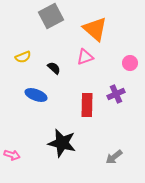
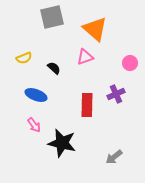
gray square: moved 1 px right, 1 px down; rotated 15 degrees clockwise
yellow semicircle: moved 1 px right, 1 px down
pink arrow: moved 22 px right, 30 px up; rotated 35 degrees clockwise
